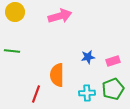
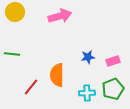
green line: moved 3 px down
red line: moved 5 px left, 7 px up; rotated 18 degrees clockwise
